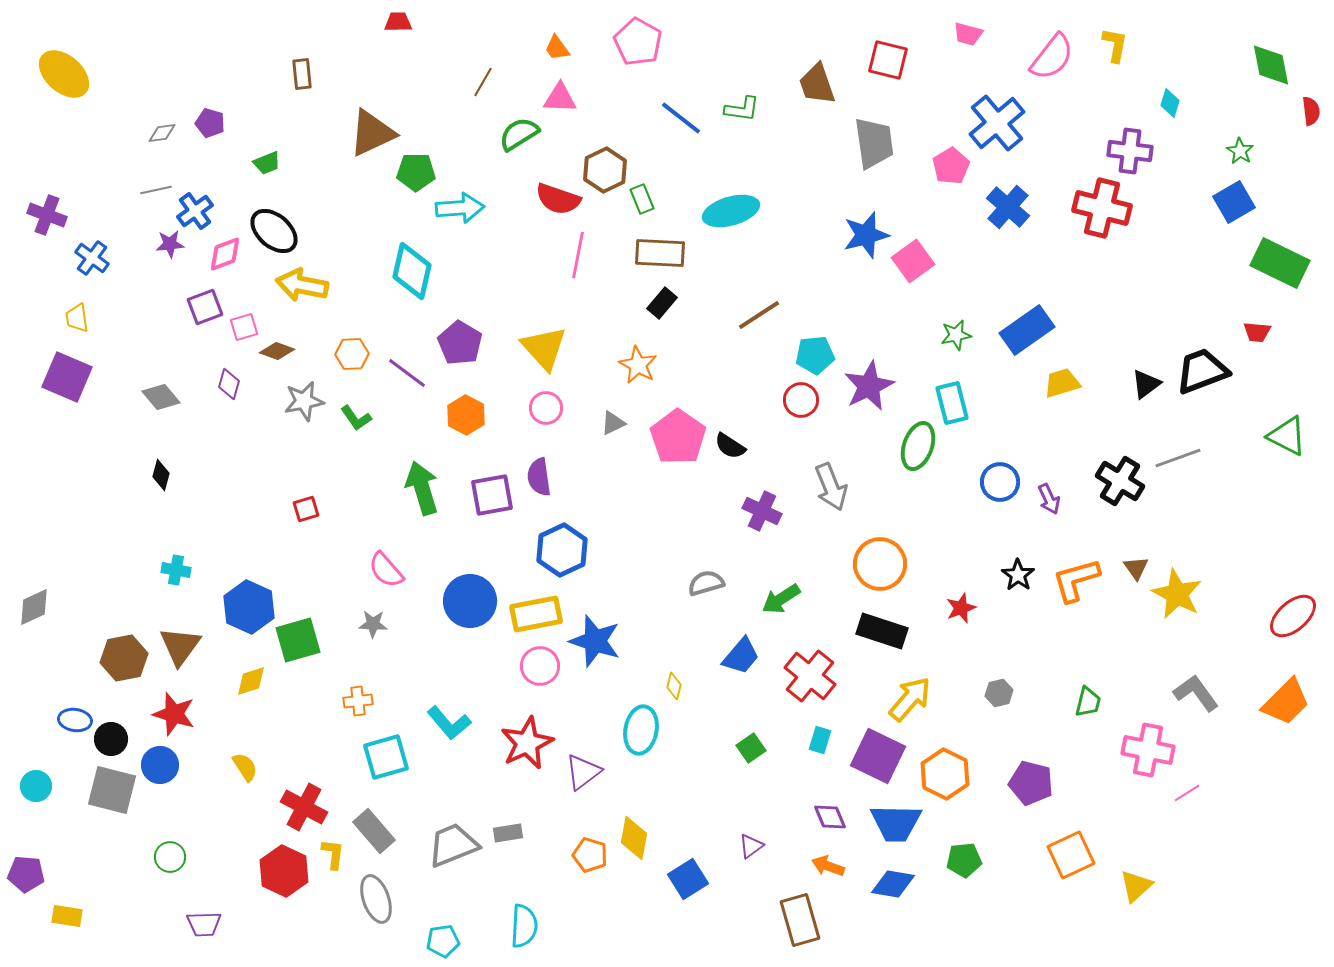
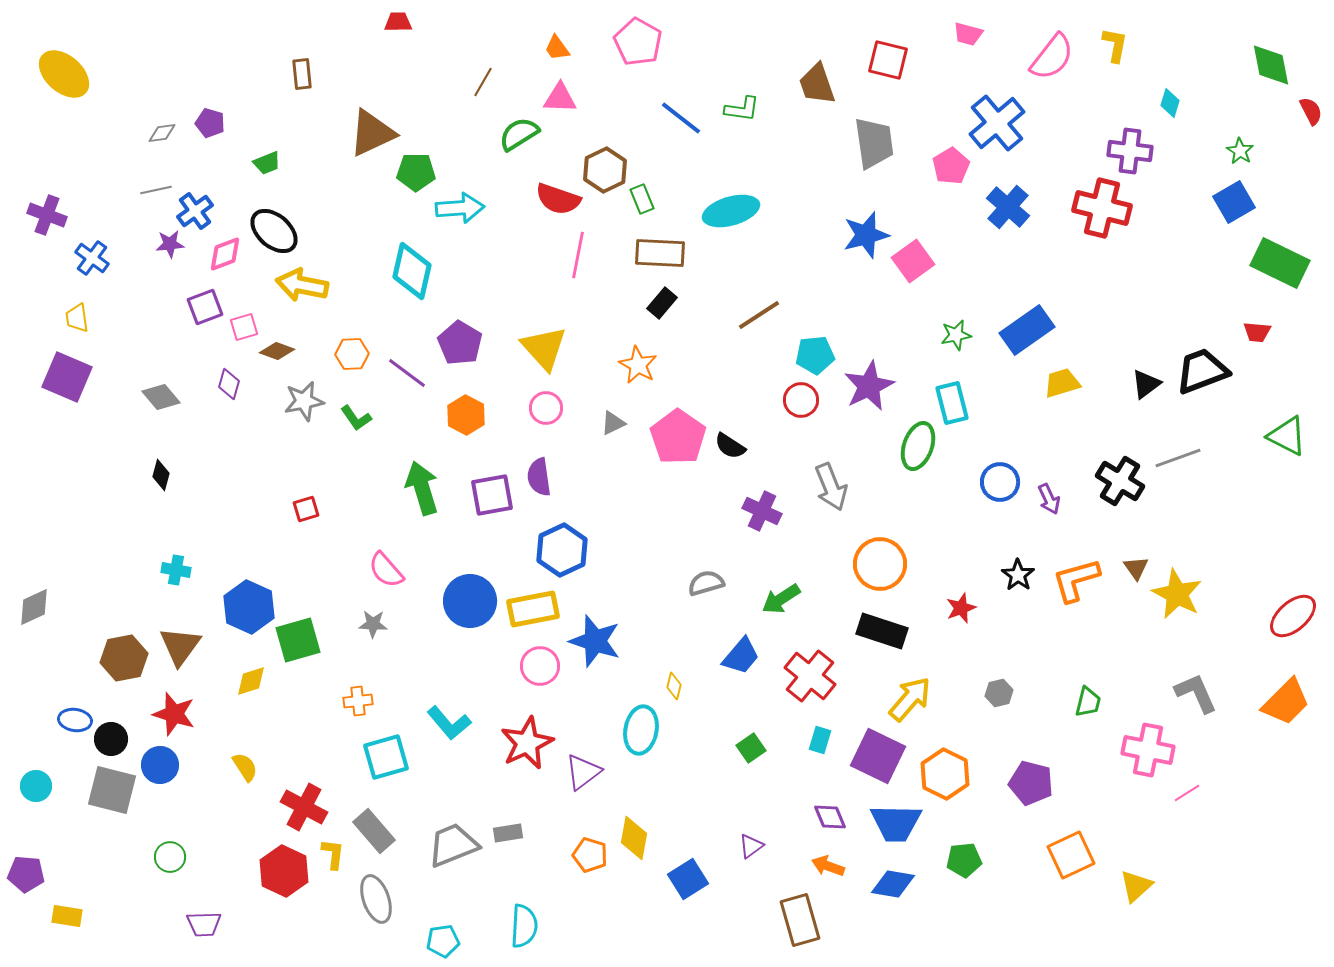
red semicircle at (1311, 111): rotated 20 degrees counterclockwise
yellow rectangle at (536, 614): moved 3 px left, 5 px up
gray L-shape at (1196, 693): rotated 12 degrees clockwise
